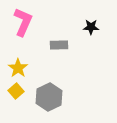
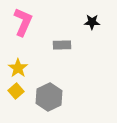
black star: moved 1 px right, 5 px up
gray rectangle: moved 3 px right
